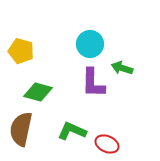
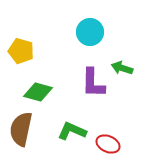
cyan circle: moved 12 px up
red ellipse: moved 1 px right
